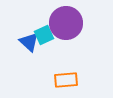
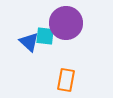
cyan square: moved 1 px right, 1 px down; rotated 30 degrees clockwise
orange rectangle: rotated 75 degrees counterclockwise
